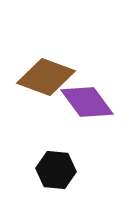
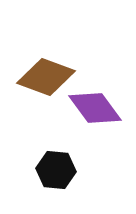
purple diamond: moved 8 px right, 6 px down
